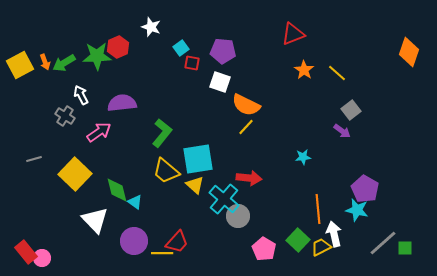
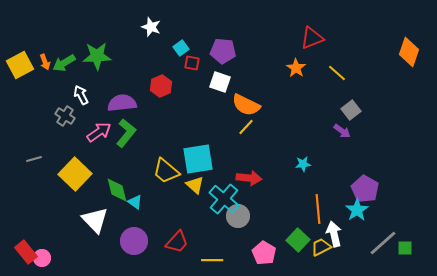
red triangle at (293, 34): moved 19 px right, 4 px down
red hexagon at (118, 47): moved 43 px right, 39 px down
orange star at (304, 70): moved 8 px left, 2 px up
green L-shape at (162, 133): moved 36 px left
cyan star at (303, 157): moved 7 px down
cyan star at (357, 210): rotated 25 degrees clockwise
pink pentagon at (264, 249): moved 4 px down
yellow line at (162, 253): moved 50 px right, 7 px down
